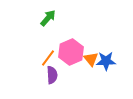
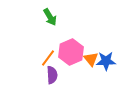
green arrow: moved 2 px right, 1 px up; rotated 108 degrees clockwise
